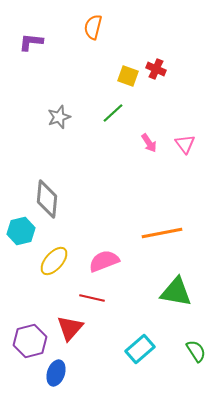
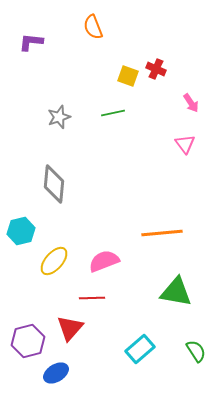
orange semicircle: rotated 35 degrees counterclockwise
green line: rotated 30 degrees clockwise
pink arrow: moved 42 px right, 40 px up
gray diamond: moved 7 px right, 15 px up
orange line: rotated 6 degrees clockwise
red line: rotated 15 degrees counterclockwise
purple hexagon: moved 2 px left
blue ellipse: rotated 40 degrees clockwise
